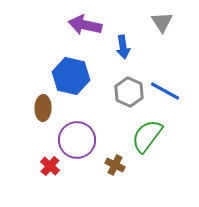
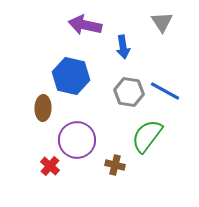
gray hexagon: rotated 16 degrees counterclockwise
brown cross: rotated 12 degrees counterclockwise
